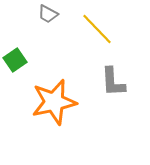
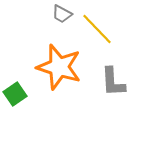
gray trapezoid: moved 14 px right
green square: moved 34 px down
orange star: moved 5 px right, 35 px up; rotated 30 degrees clockwise
